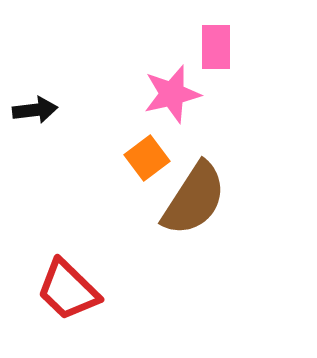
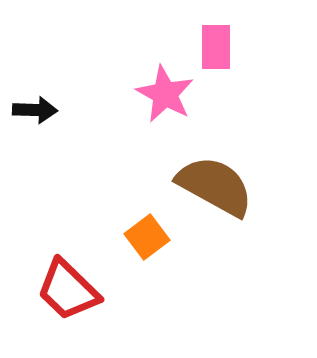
pink star: moved 7 px left; rotated 30 degrees counterclockwise
black arrow: rotated 9 degrees clockwise
orange square: moved 79 px down
brown semicircle: moved 21 px right, 13 px up; rotated 94 degrees counterclockwise
